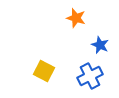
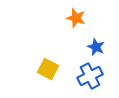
blue star: moved 4 px left, 2 px down
yellow square: moved 4 px right, 2 px up
